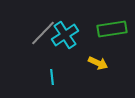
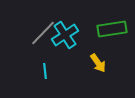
yellow arrow: rotated 30 degrees clockwise
cyan line: moved 7 px left, 6 px up
